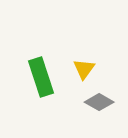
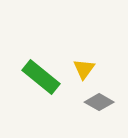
green rectangle: rotated 33 degrees counterclockwise
